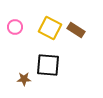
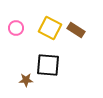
pink circle: moved 1 px right, 1 px down
brown star: moved 2 px right, 1 px down
